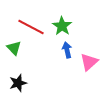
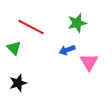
green star: moved 15 px right, 3 px up; rotated 24 degrees clockwise
blue arrow: rotated 98 degrees counterclockwise
pink triangle: rotated 18 degrees counterclockwise
